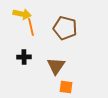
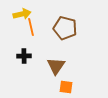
yellow arrow: rotated 24 degrees counterclockwise
black cross: moved 1 px up
